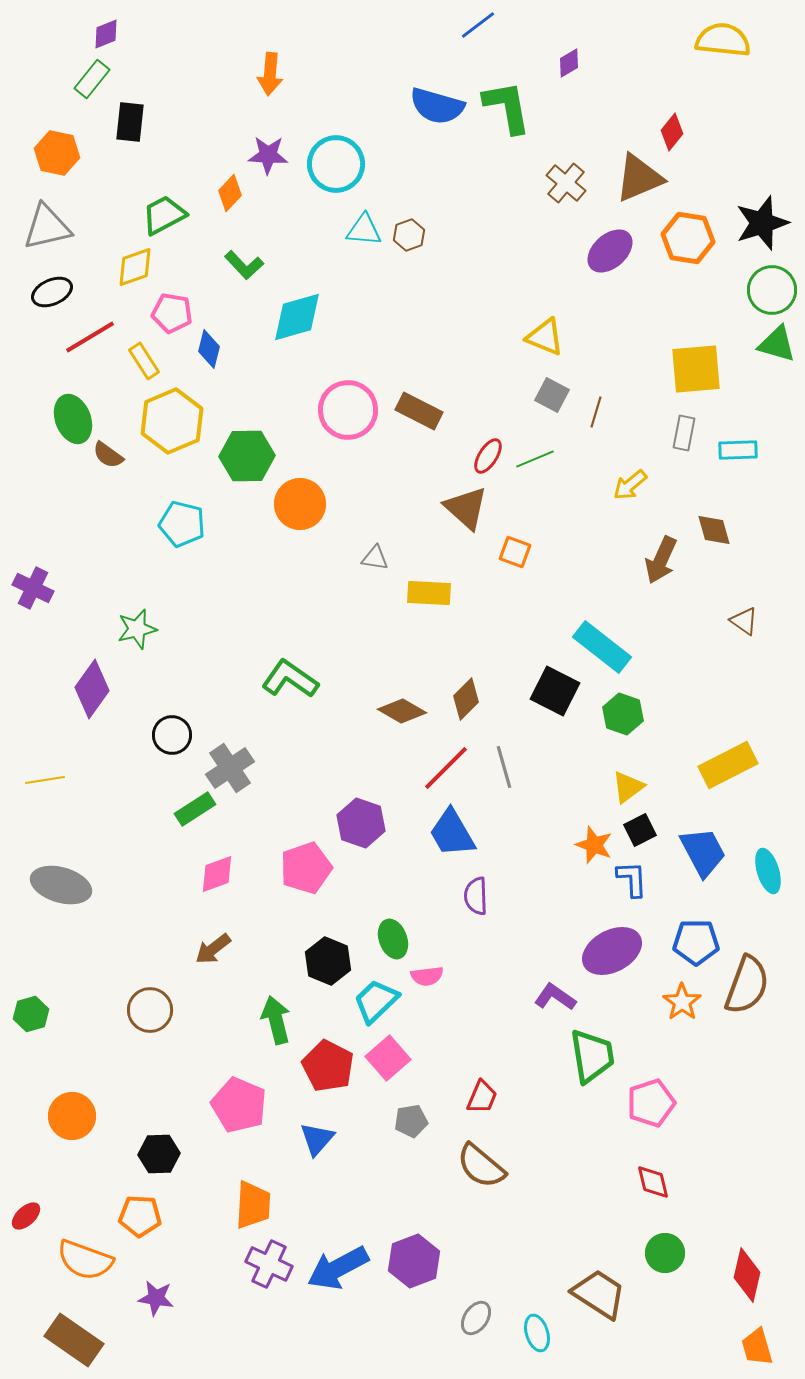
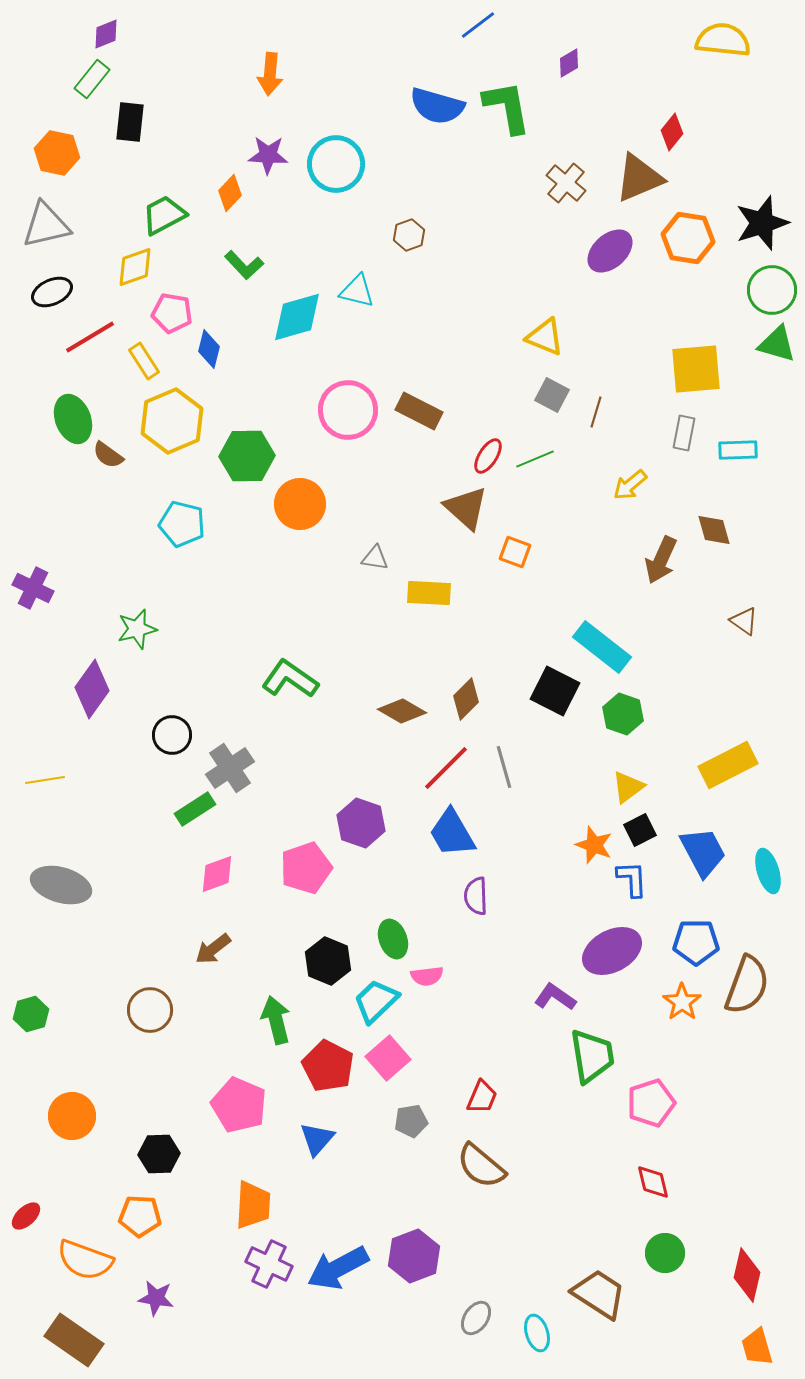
gray triangle at (47, 227): moved 1 px left, 2 px up
cyan triangle at (364, 230): moved 7 px left, 61 px down; rotated 9 degrees clockwise
purple hexagon at (414, 1261): moved 5 px up
